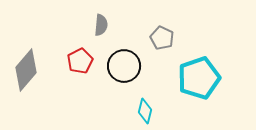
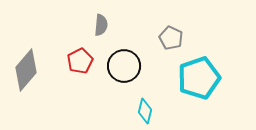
gray pentagon: moved 9 px right
